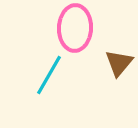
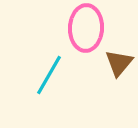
pink ellipse: moved 11 px right
